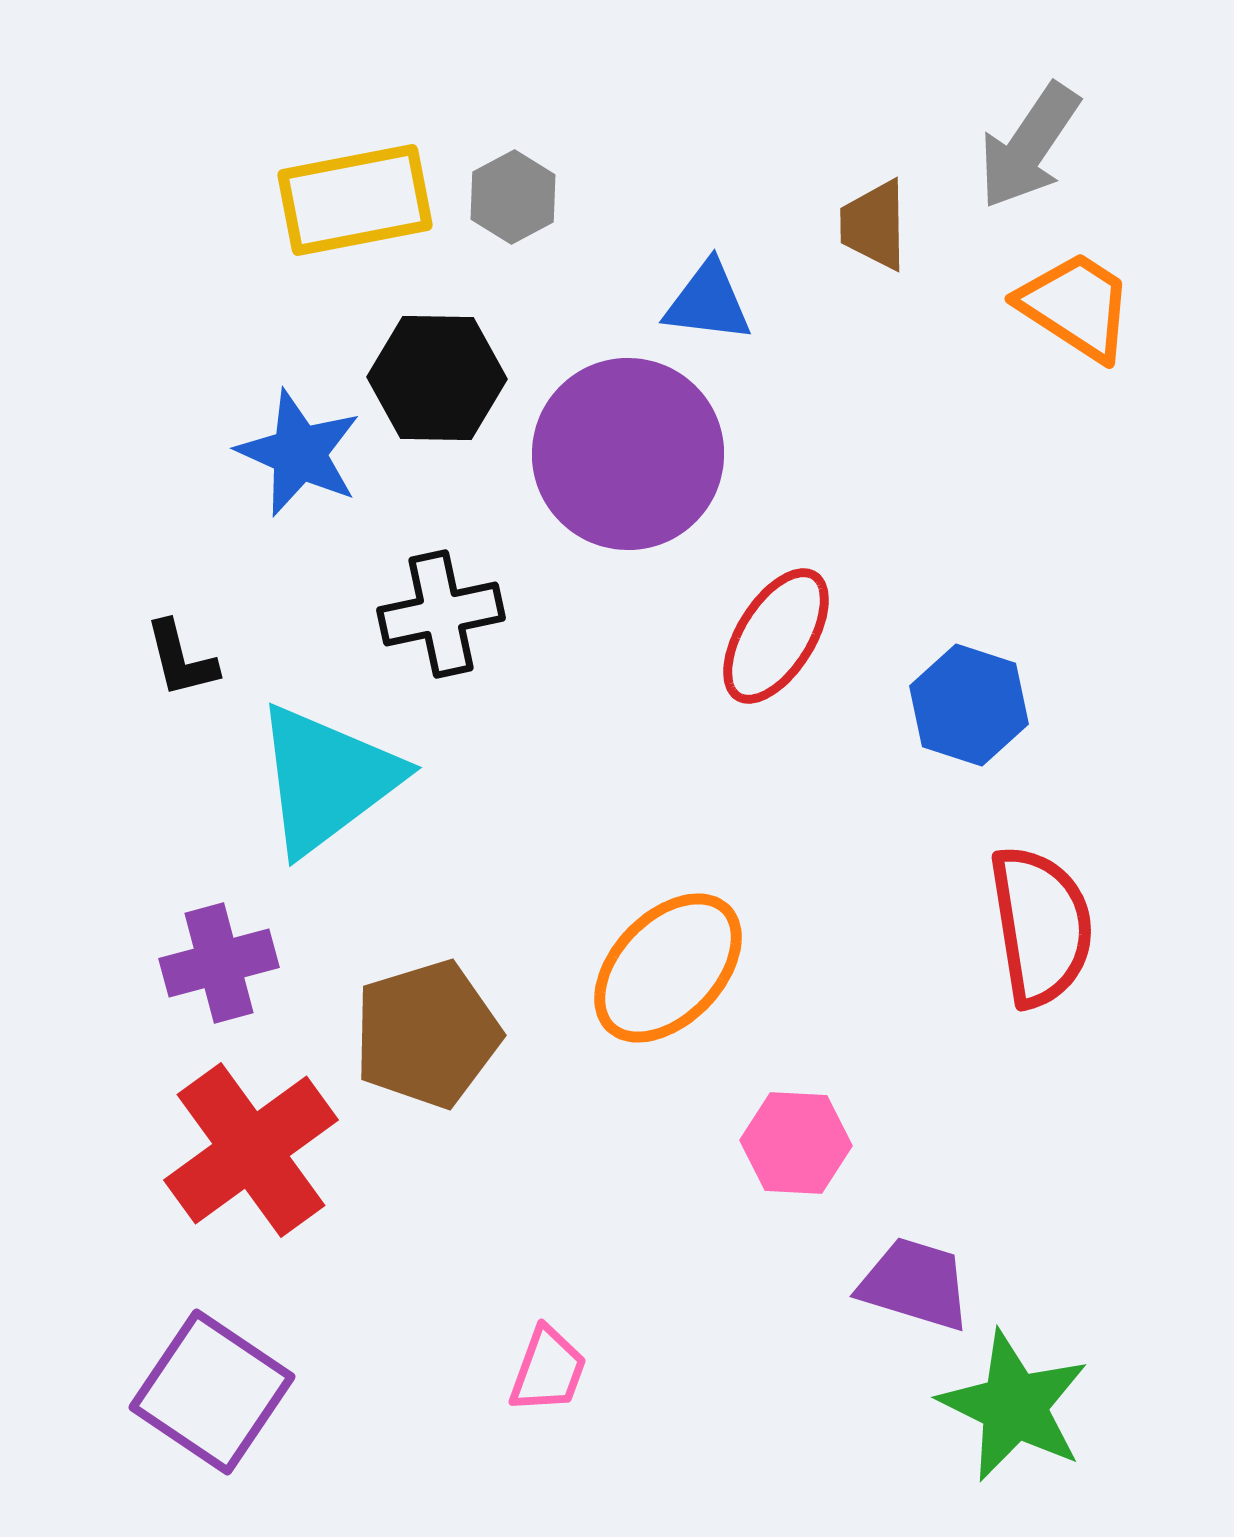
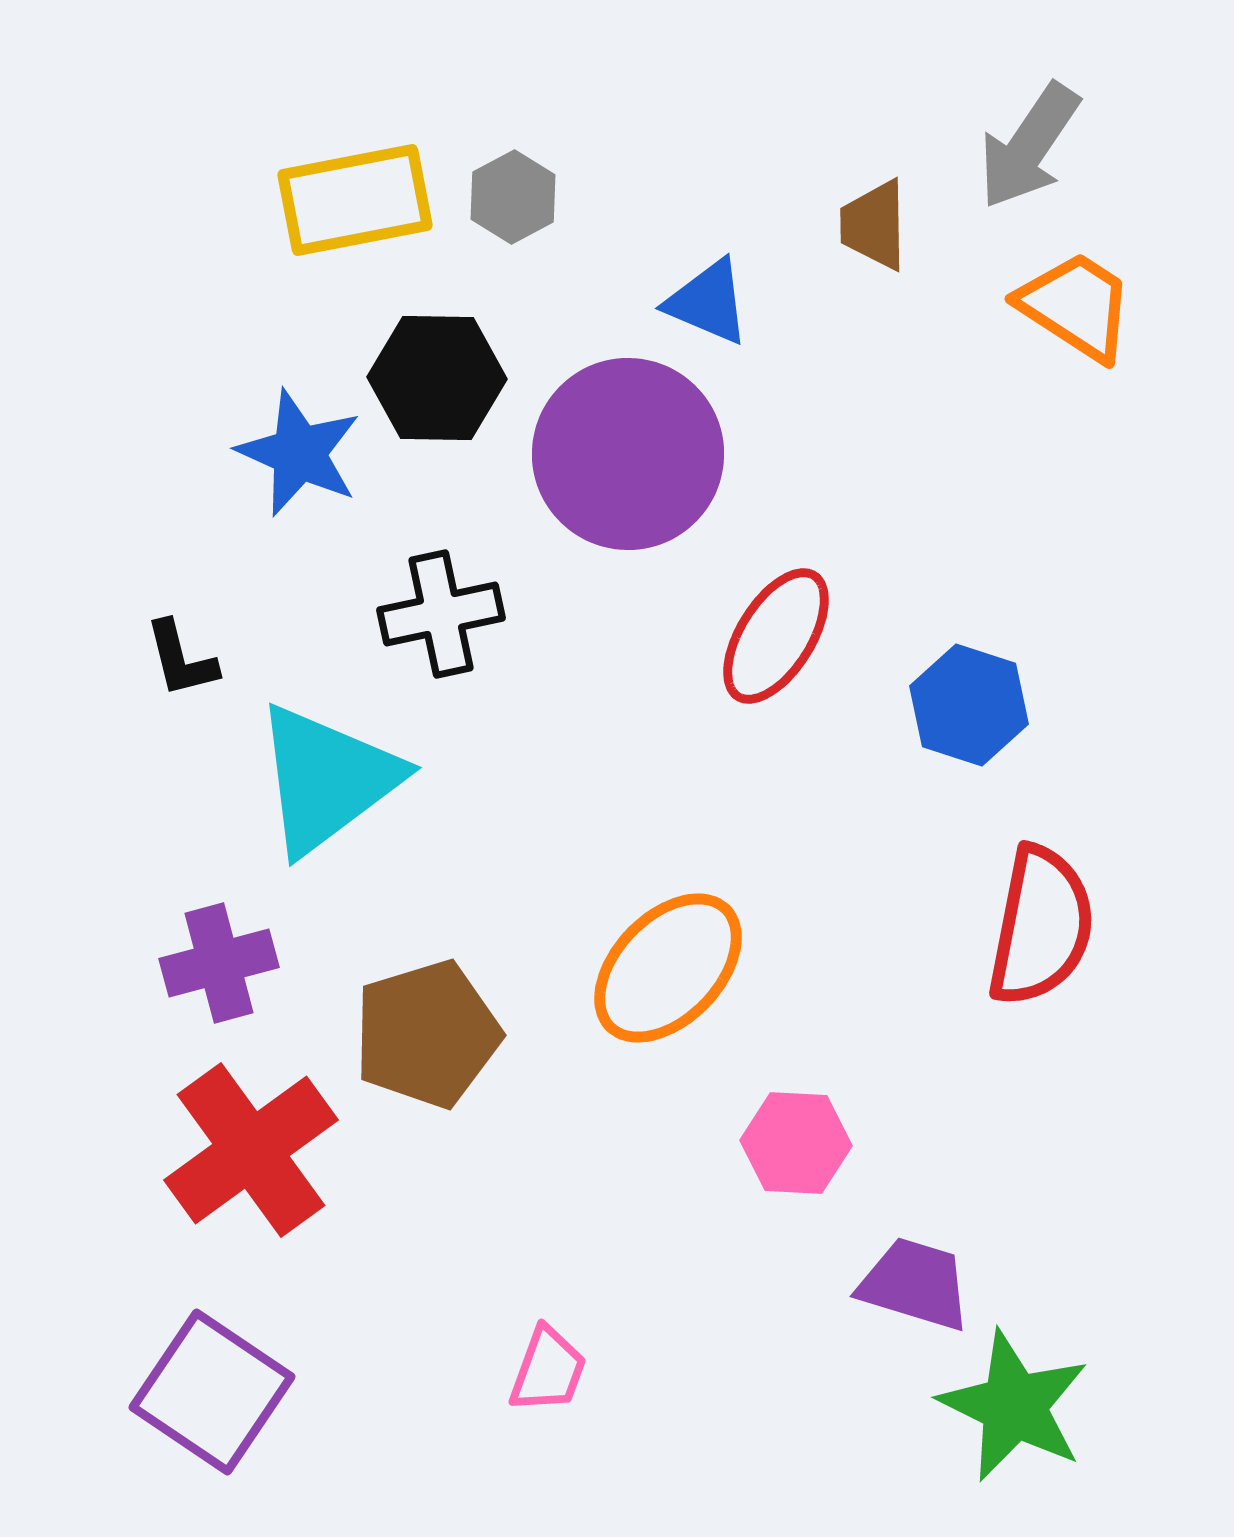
blue triangle: rotated 16 degrees clockwise
red semicircle: rotated 20 degrees clockwise
